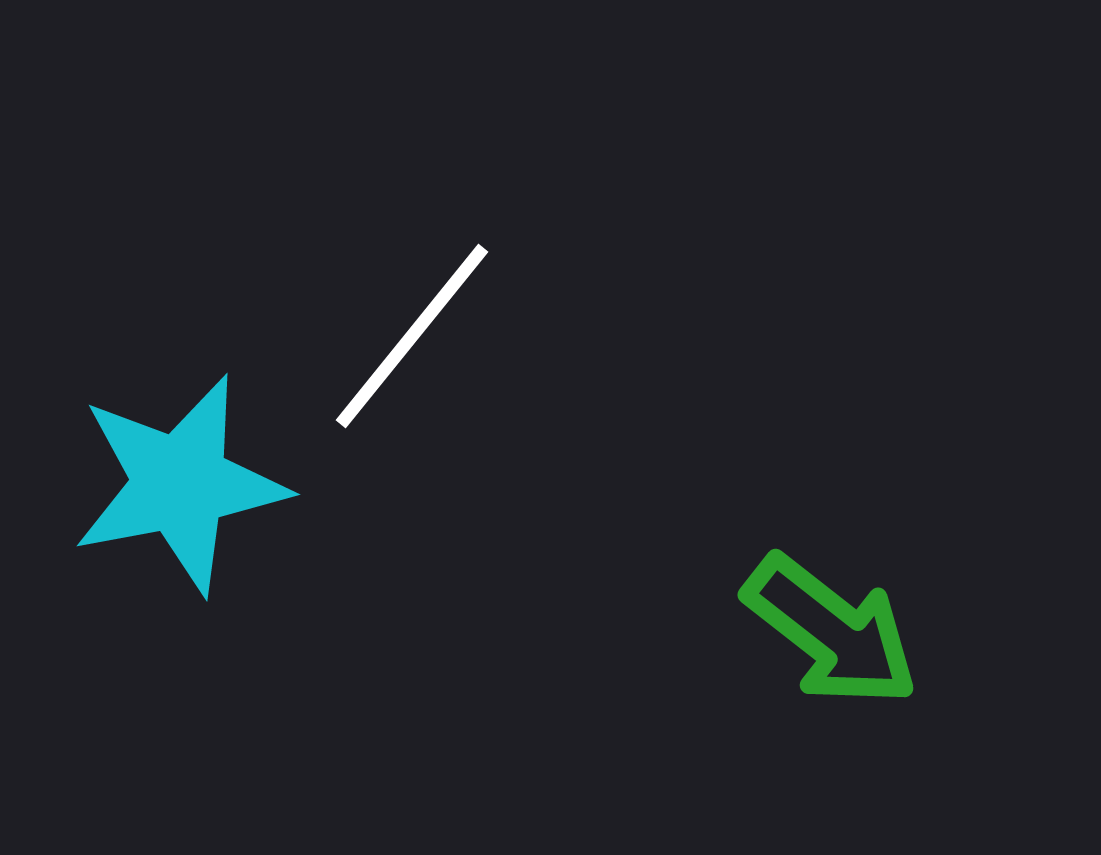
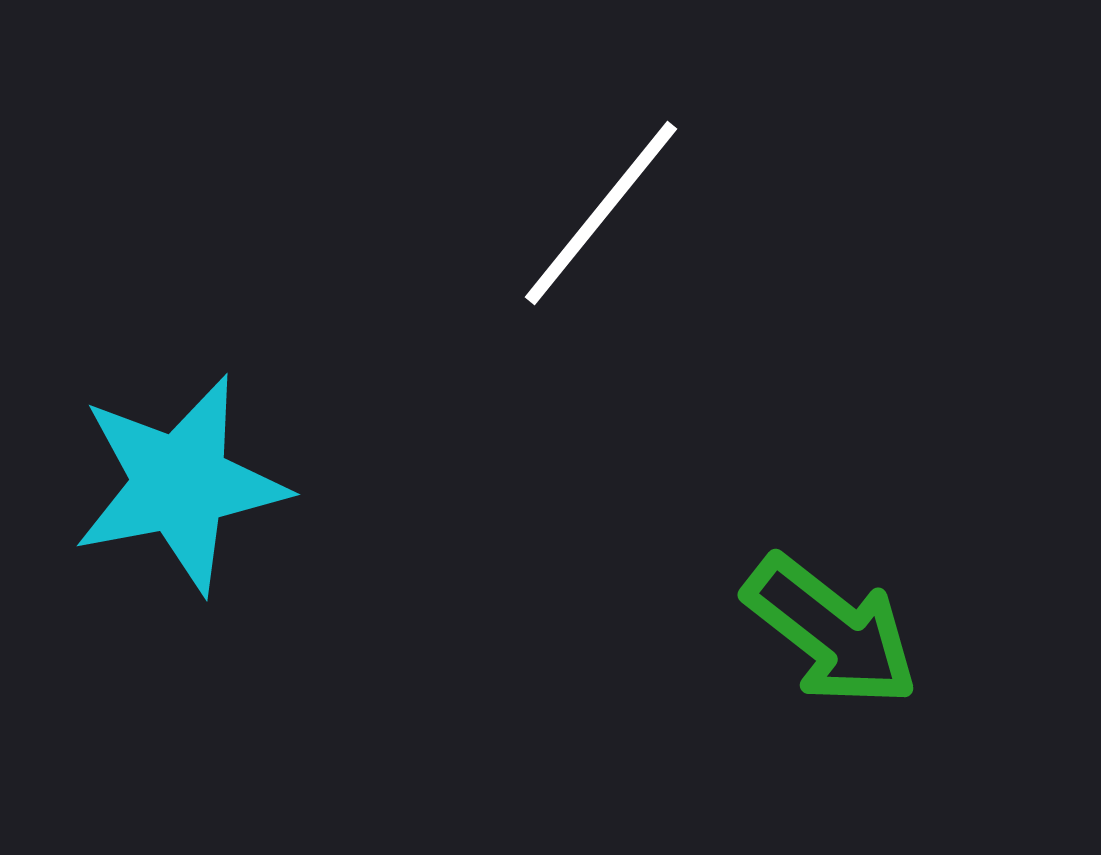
white line: moved 189 px right, 123 px up
